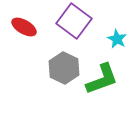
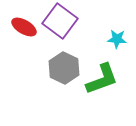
purple square: moved 14 px left
cyan star: rotated 24 degrees counterclockwise
